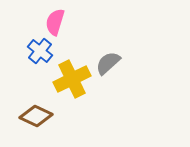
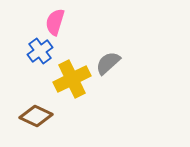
blue cross: rotated 15 degrees clockwise
